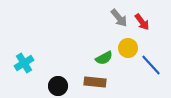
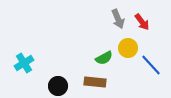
gray arrow: moved 1 px left, 1 px down; rotated 18 degrees clockwise
